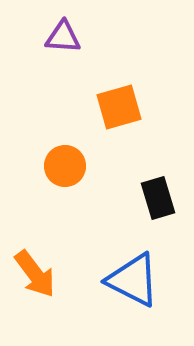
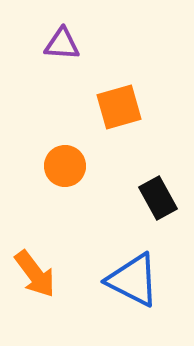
purple triangle: moved 1 px left, 7 px down
black rectangle: rotated 12 degrees counterclockwise
